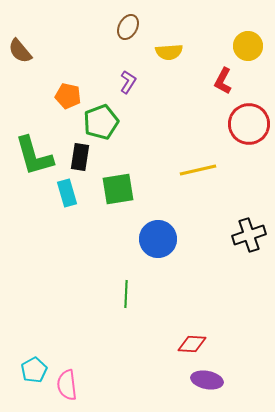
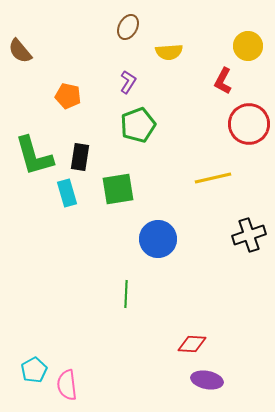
green pentagon: moved 37 px right, 3 px down
yellow line: moved 15 px right, 8 px down
